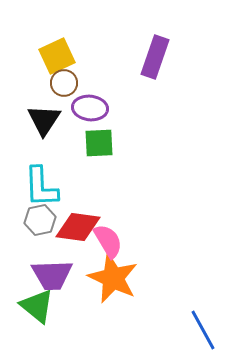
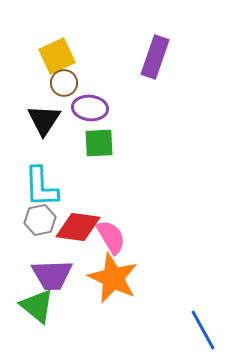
pink semicircle: moved 3 px right, 4 px up
